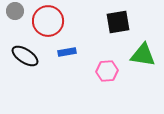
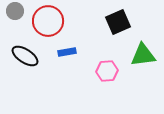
black square: rotated 15 degrees counterclockwise
green triangle: rotated 16 degrees counterclockwise
